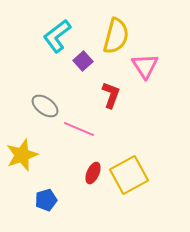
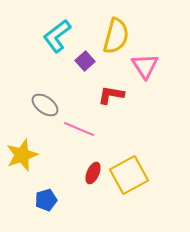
purple square: moved 2 px right
red L-shape: rotated 100 degrees counterclockwise
gray ellipse: moved 1 px up
